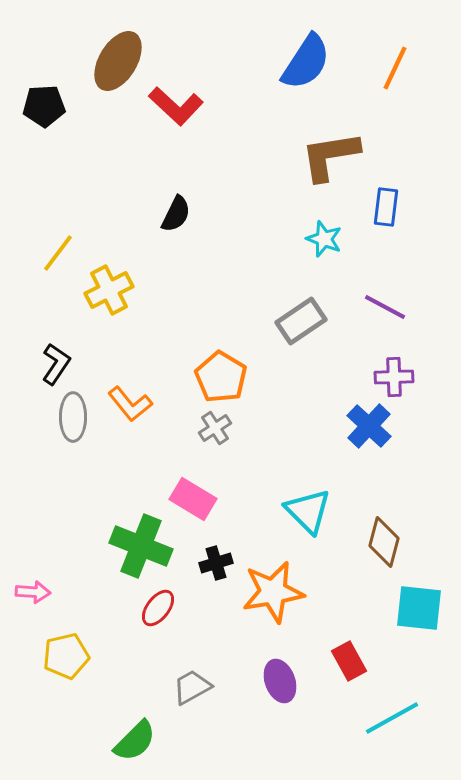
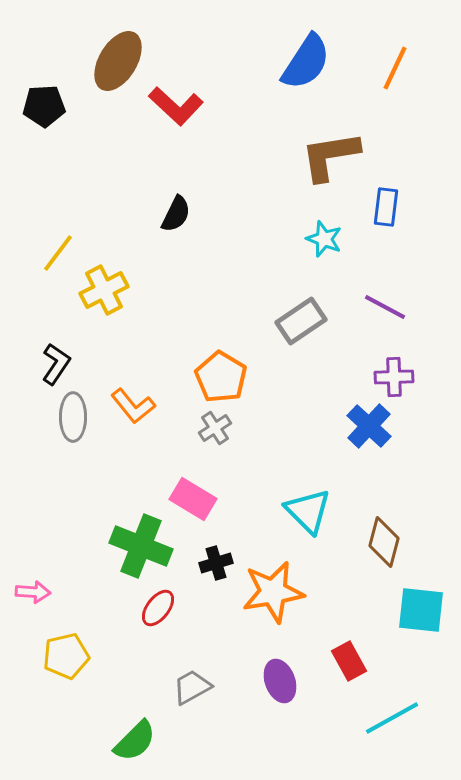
yellow cross: moved 5 px left
orange L-shape: moved 3 px right, 2 px down
cyan square: moved 2 px right, 2 px down
